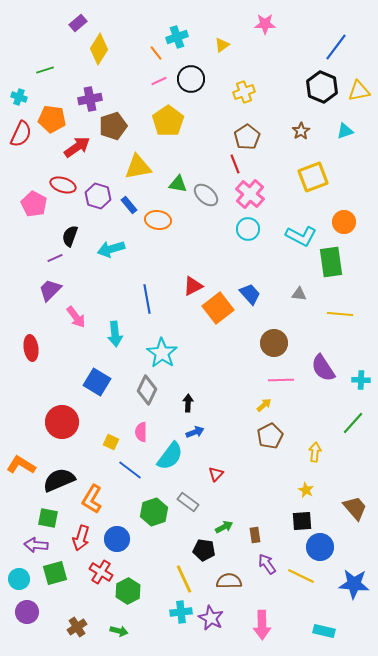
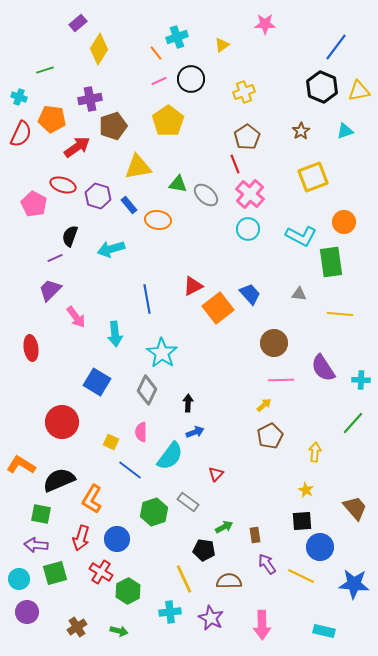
green square at (48, 518): moved 7 px left, 4 px up
cyan cross at (181, 612): moved 11 px left
